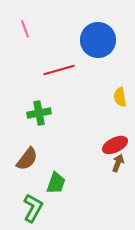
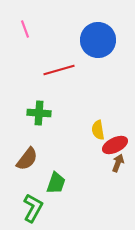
yellow semicircle: moved 22 px left, 33 px down
green cross: rotated 15 degrees clockwise
